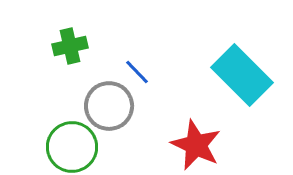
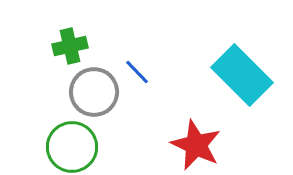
gray circle: moved 15 px left, 14 px up
